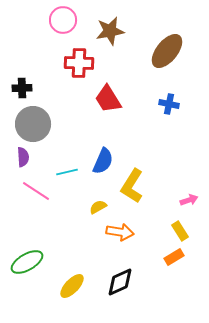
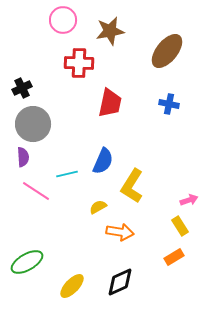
black cross: rotated 24 degrees counterclockwise
red trapezoid: moved 2 px right, 4 px down; rotated 136 degrees counterclockwise
cyan line: moved 2 px down
yellow rectangle: moved 5 px up
